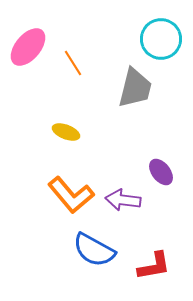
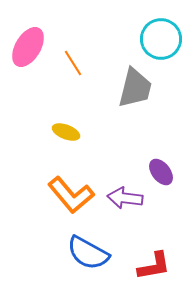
pink ellipse: rotated 9 degrees counterclockwise
purple arrow: moved 2 px right, 2 px up
blue semicircle: moved 6 px left, 3 px down
